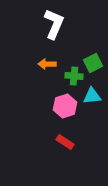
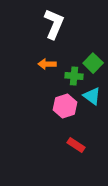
green square: rotated 18 degrees counterclockwise
cyan triangle: rotated 42 degrees clockwise
red rectangle: moved 11 px right, 3 px down
